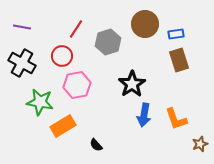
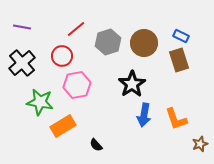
brown circle: moved 1 px left, 19 px down
red line: rotated 18 degrees clockwise
blue rectangle: moved 5 px right, 2 px down; rotated 35 degrees clockwise
black cross: rotated 20 degrees clockwise
